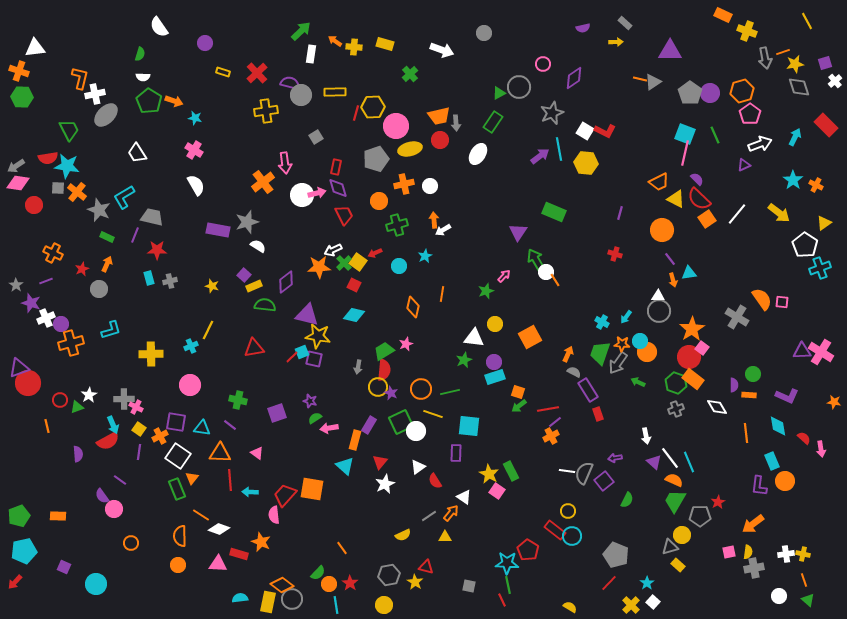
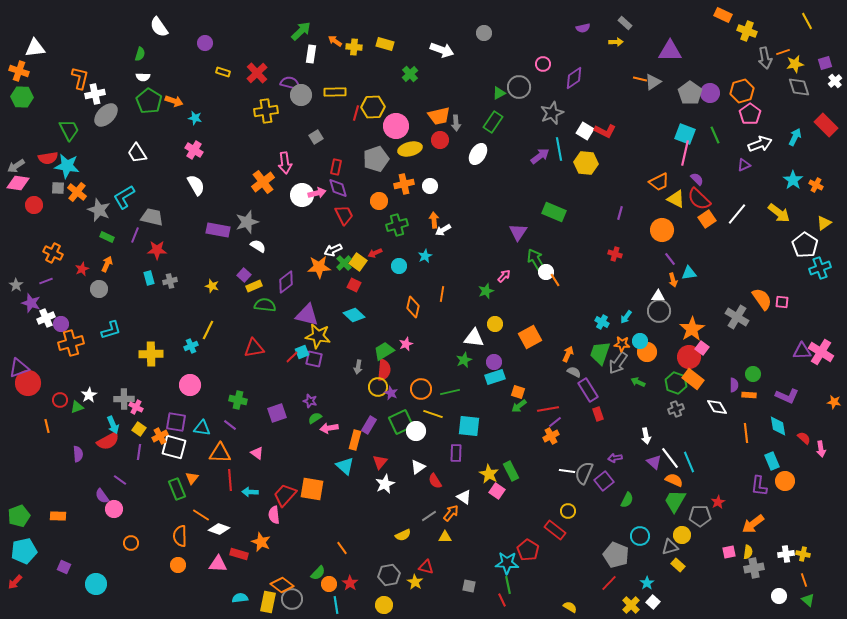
cyan diamond at (354, 315): rotated 30 degrees clockwise
white square at (178, 456): moved 4 px left, 9 px up; rotated 20 degrees counterclockwise
cyan circle at (572, 536): moved 68 px right
